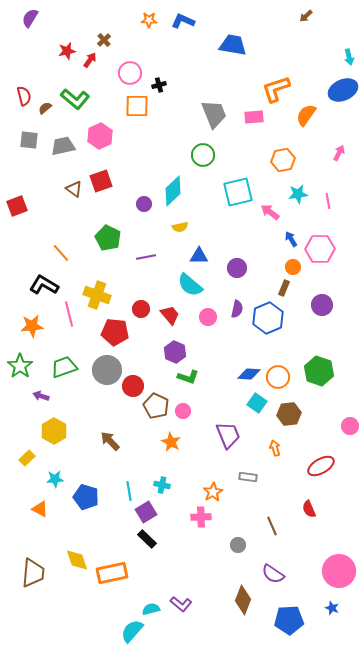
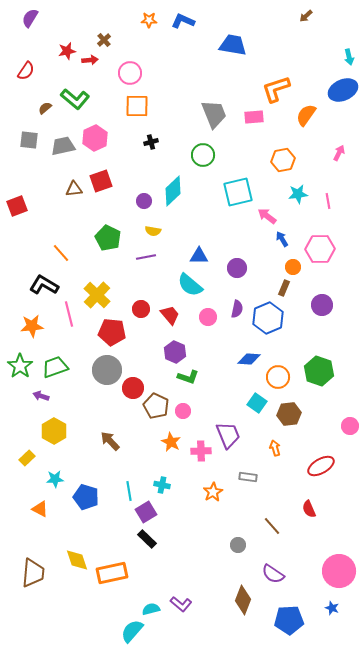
red arrow at (90, 60): rotated 49 degrees clockwise
black cross at (159, 85): moved 8 px left, 57 px down
red semicircle at (24, 96): moved 2 px right, 25 px up; rotated 48 degrees clockwise
pink hexagon at (100, 136): moved 5 px left, 2 px down
brown triangle at (74, 189): rotated 42 degrees counterclockwise
purple circle at (144, 204): moved 3 px up
pink arrow at (270, 212): moved 3 px left, 4 px down
yellow semicircle at (180, 227): moved 27 px left, 4 px down; rotated 21 degrees clockwise
blue arrow at (291, 239): moved 9 px left
yellow cross at (97, 295): rotated 24 degrees clockwise
red pentagon at (115, 332): moved 3 px left
green trapezoid at (64, 367): moved 9 px left
blue diamond at (249, 374): moved 15 px up
red circle at (133, 386): moved 2 px down
pink cross at (201, 517): moved 66 px up
brown line at (272, 526): rotated 18 degrees counterclockwise
